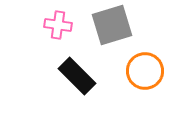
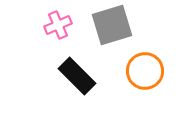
pink cross: rotated 32 degrees counterclockwise
